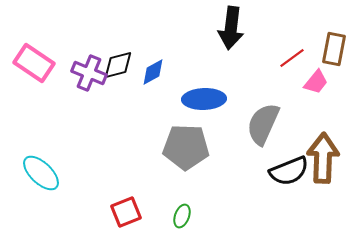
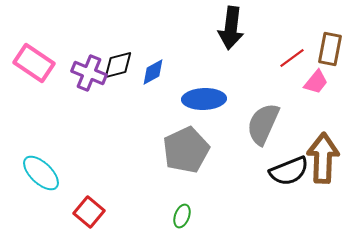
brown rectangle: moved 4 px left
gray pentagon: moved 3 px down; rotated 27 degrees counterclockwise
red square: moved 37 px left; rotated 28 degrees counterclockwise
